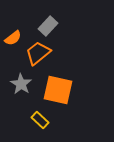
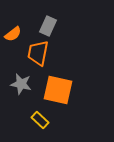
gray rectangle: rotated 18 degrees counterclockwise
orange semicircle: moved 4 px up
orange trapezoid: rotated 40 degrees counterclockwise
gray star: rotated 20 degrees counterclockwise
